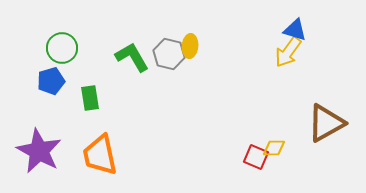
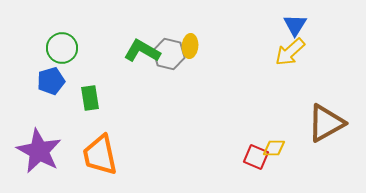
blue triangle: moved 5 px up; rotated 45 degrees clockwise
yellow arrow: moved 2 px right; rotated 12 degrees clockwise
green L-shape: moved 10 px right, 6 px up; rotated 30 degrees counterclockwise
